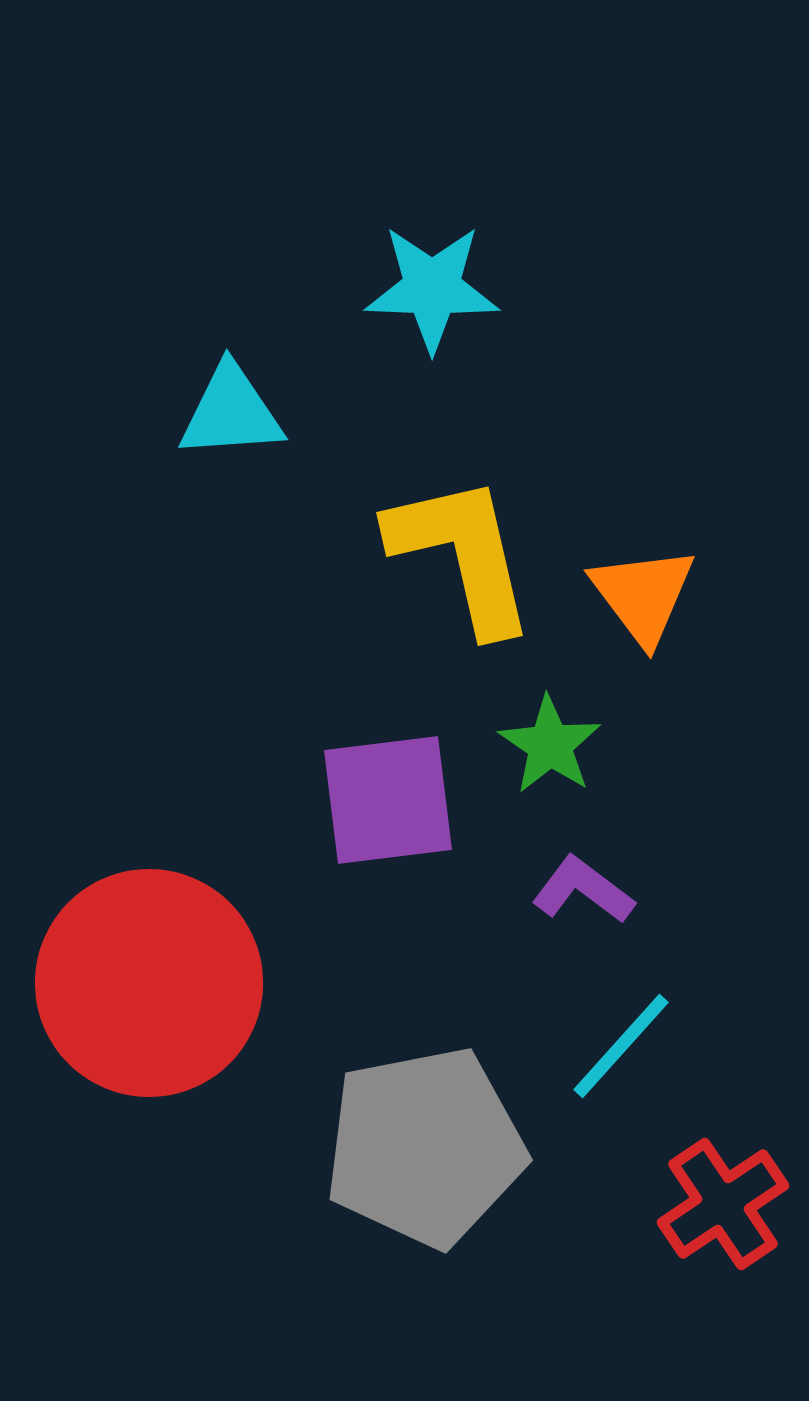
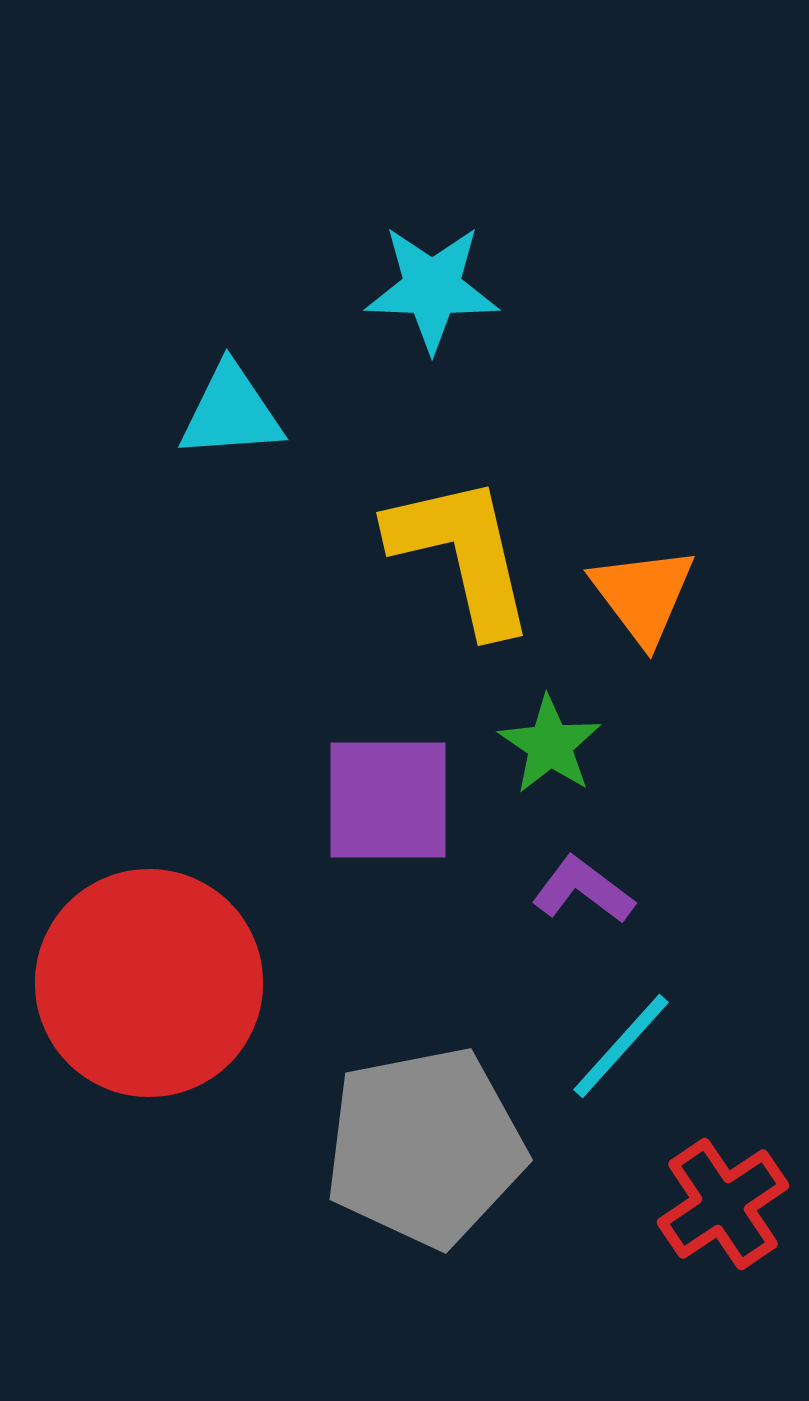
purple square: rotated 7 degrees clockwise
